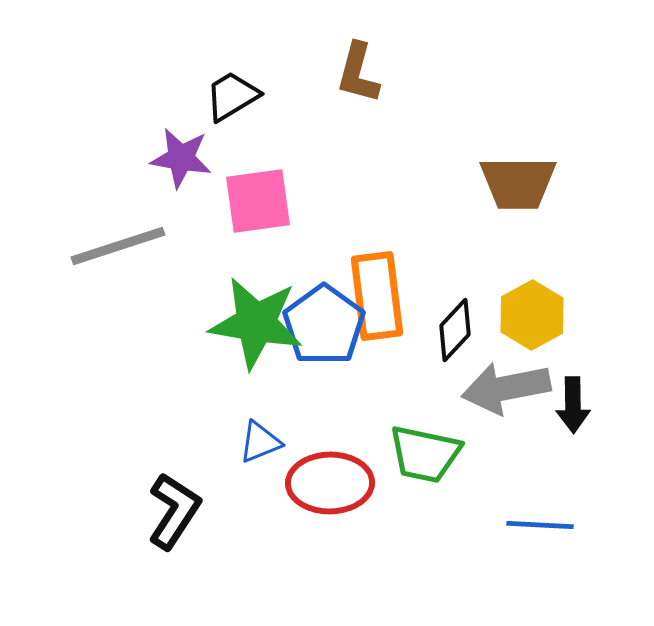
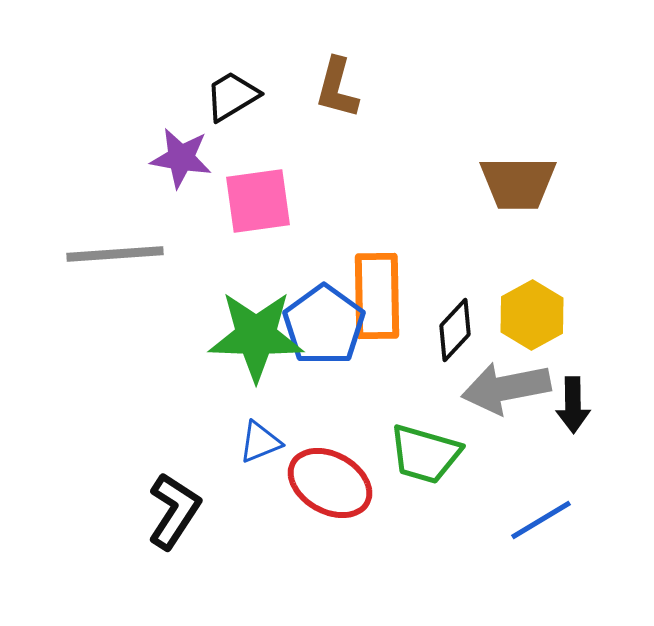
brown L-shape: moved 21 px left, 15 px down
gray line: moved 3 px left, 8 px down; rotated 14 degrees clockwise
orange rectangle: rotated 6 degrees clockwise
green star: moved 13 px down; rotated 8 degrees counterclockwise
green trapezoid: rotated 4 degrees clockwise
red ellipse: rotated 30 degrees clockwise
blue line: moved 1 px right, 5 px up; rotated 34 degrees counterclockwise
